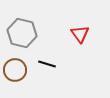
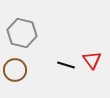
red triangle: moved 12 px right, 26 px down
black line: moved 19 px right, 1 px down
